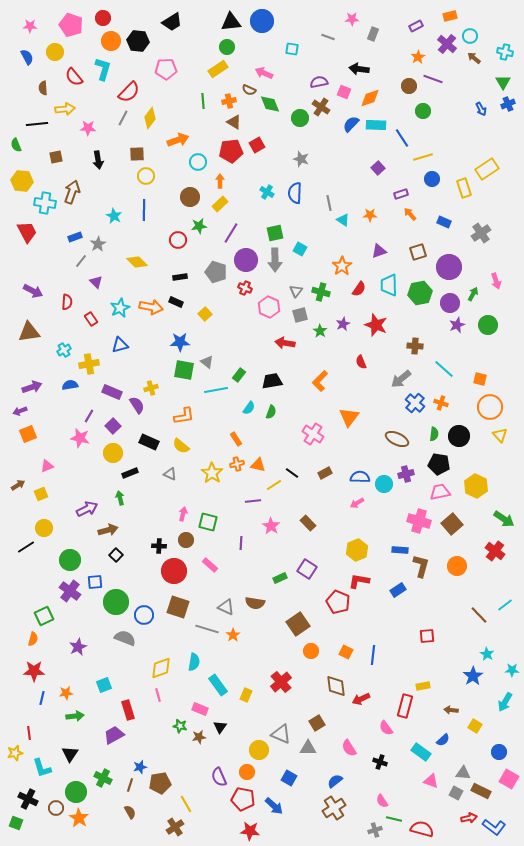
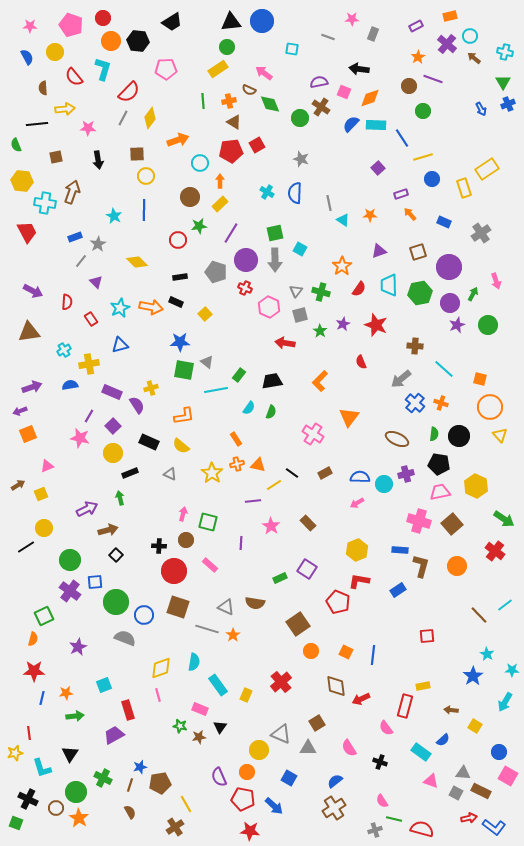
pink arrow at (264, 73): rotated 12 degrees clockwise
cyan circle at (198, 162): moved 2 px right, 1 px down
pink square at (509, 779): moved 1 px left, 3 px up
